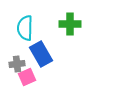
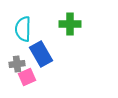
cyan semicircle: moved 2 px left, 1 px down
